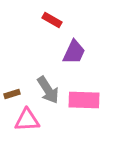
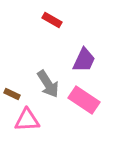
purple trapezoid: moved 10 px right, 8 px down
gray arrow: moved 6 px up
brown rectangle: rotated 42 degrees clockwise
pink rectangle: rotated 32 degrees clockwise
